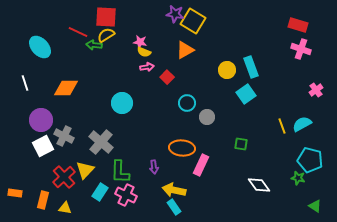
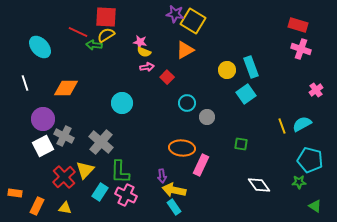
purple circle at (41, 120): moved 2 px right, 1 px up
purple arrow at (154, 167): moved 8 px right, 9 px down
green star at (298, 178): moved 1 px right, 4 px down; rotated 16 degrees counterclockwise
orange rectangle at (43, 200): moved 6 px left, 6 px down; rotated 12 degrees clockwise
